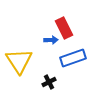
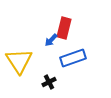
red rectangle: rotated 40 degrees clockwise
blue arrow: rotated 136 degrees clockwise
